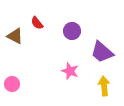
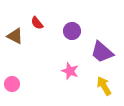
yellow arrow: rotated 24 degrees counterclockwise
